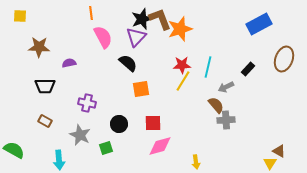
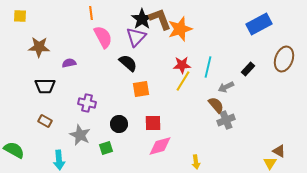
black star: rotated 15 degrees counterclockwise
gray cross: rotated 18 degrees counterclockwise
